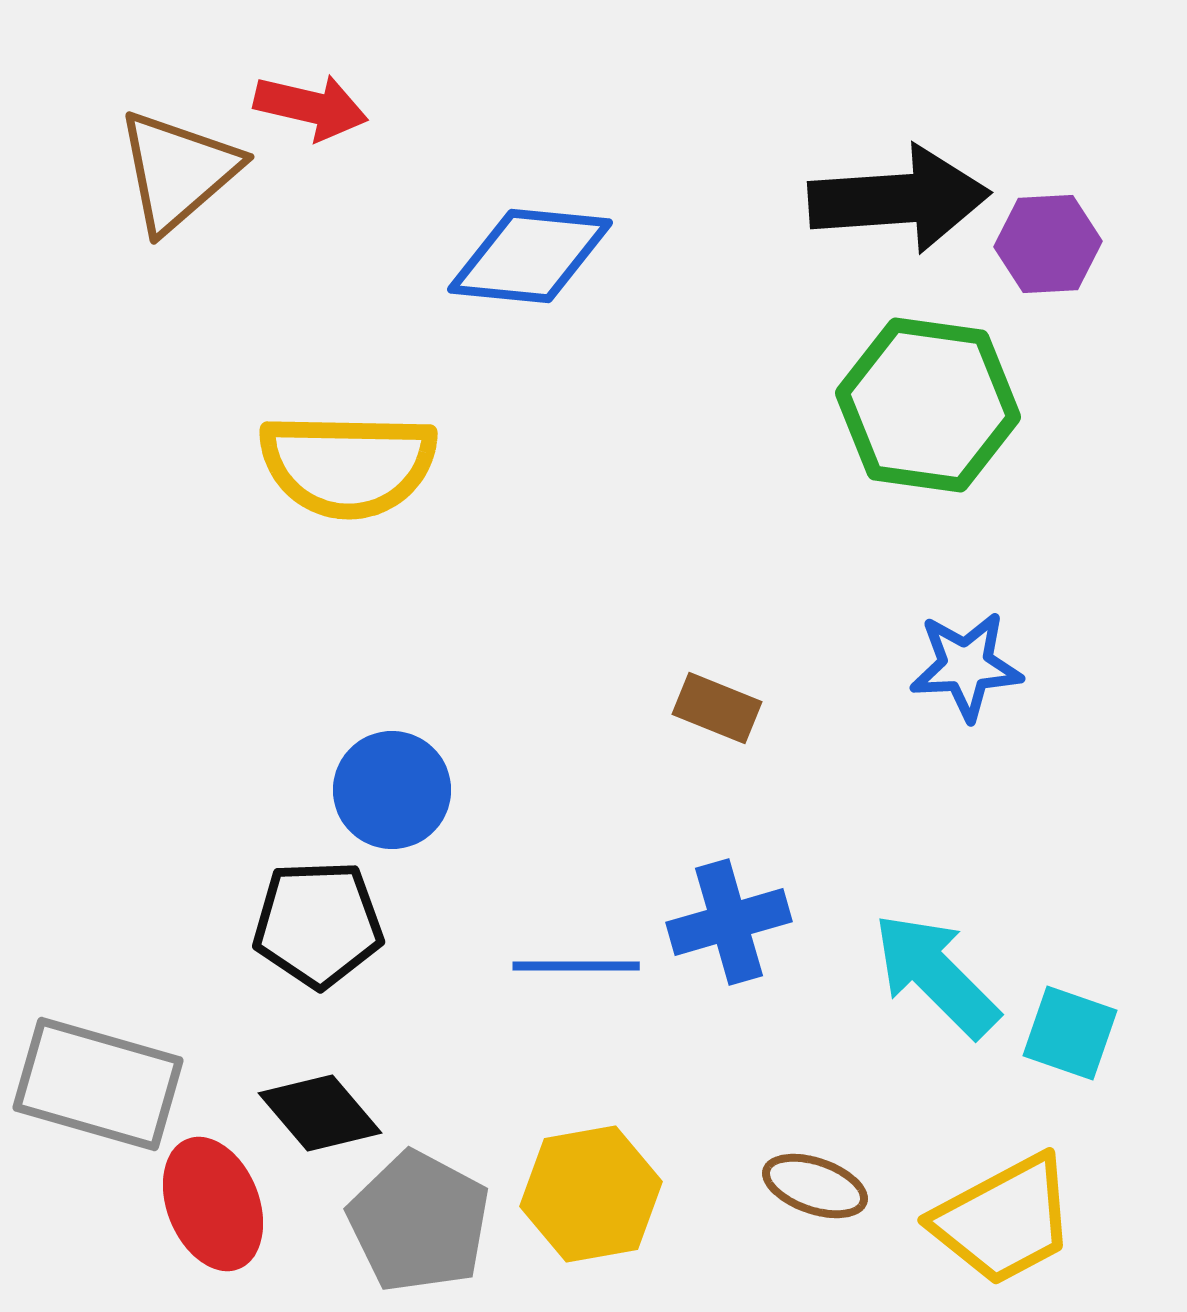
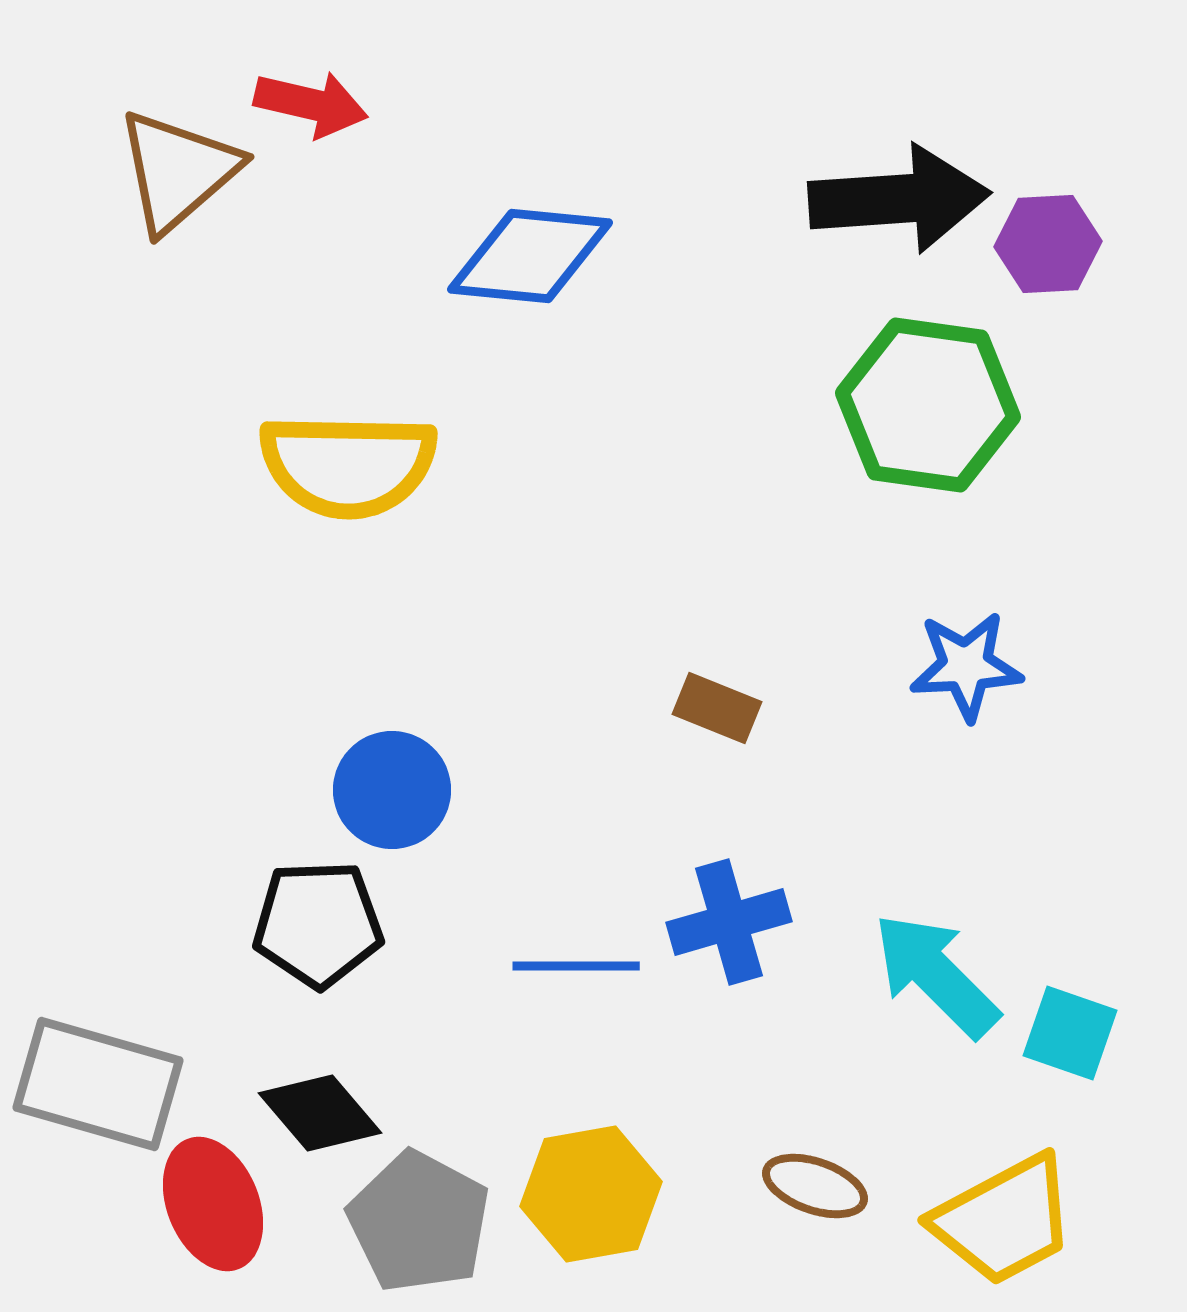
red arrow: moved 3 px up
